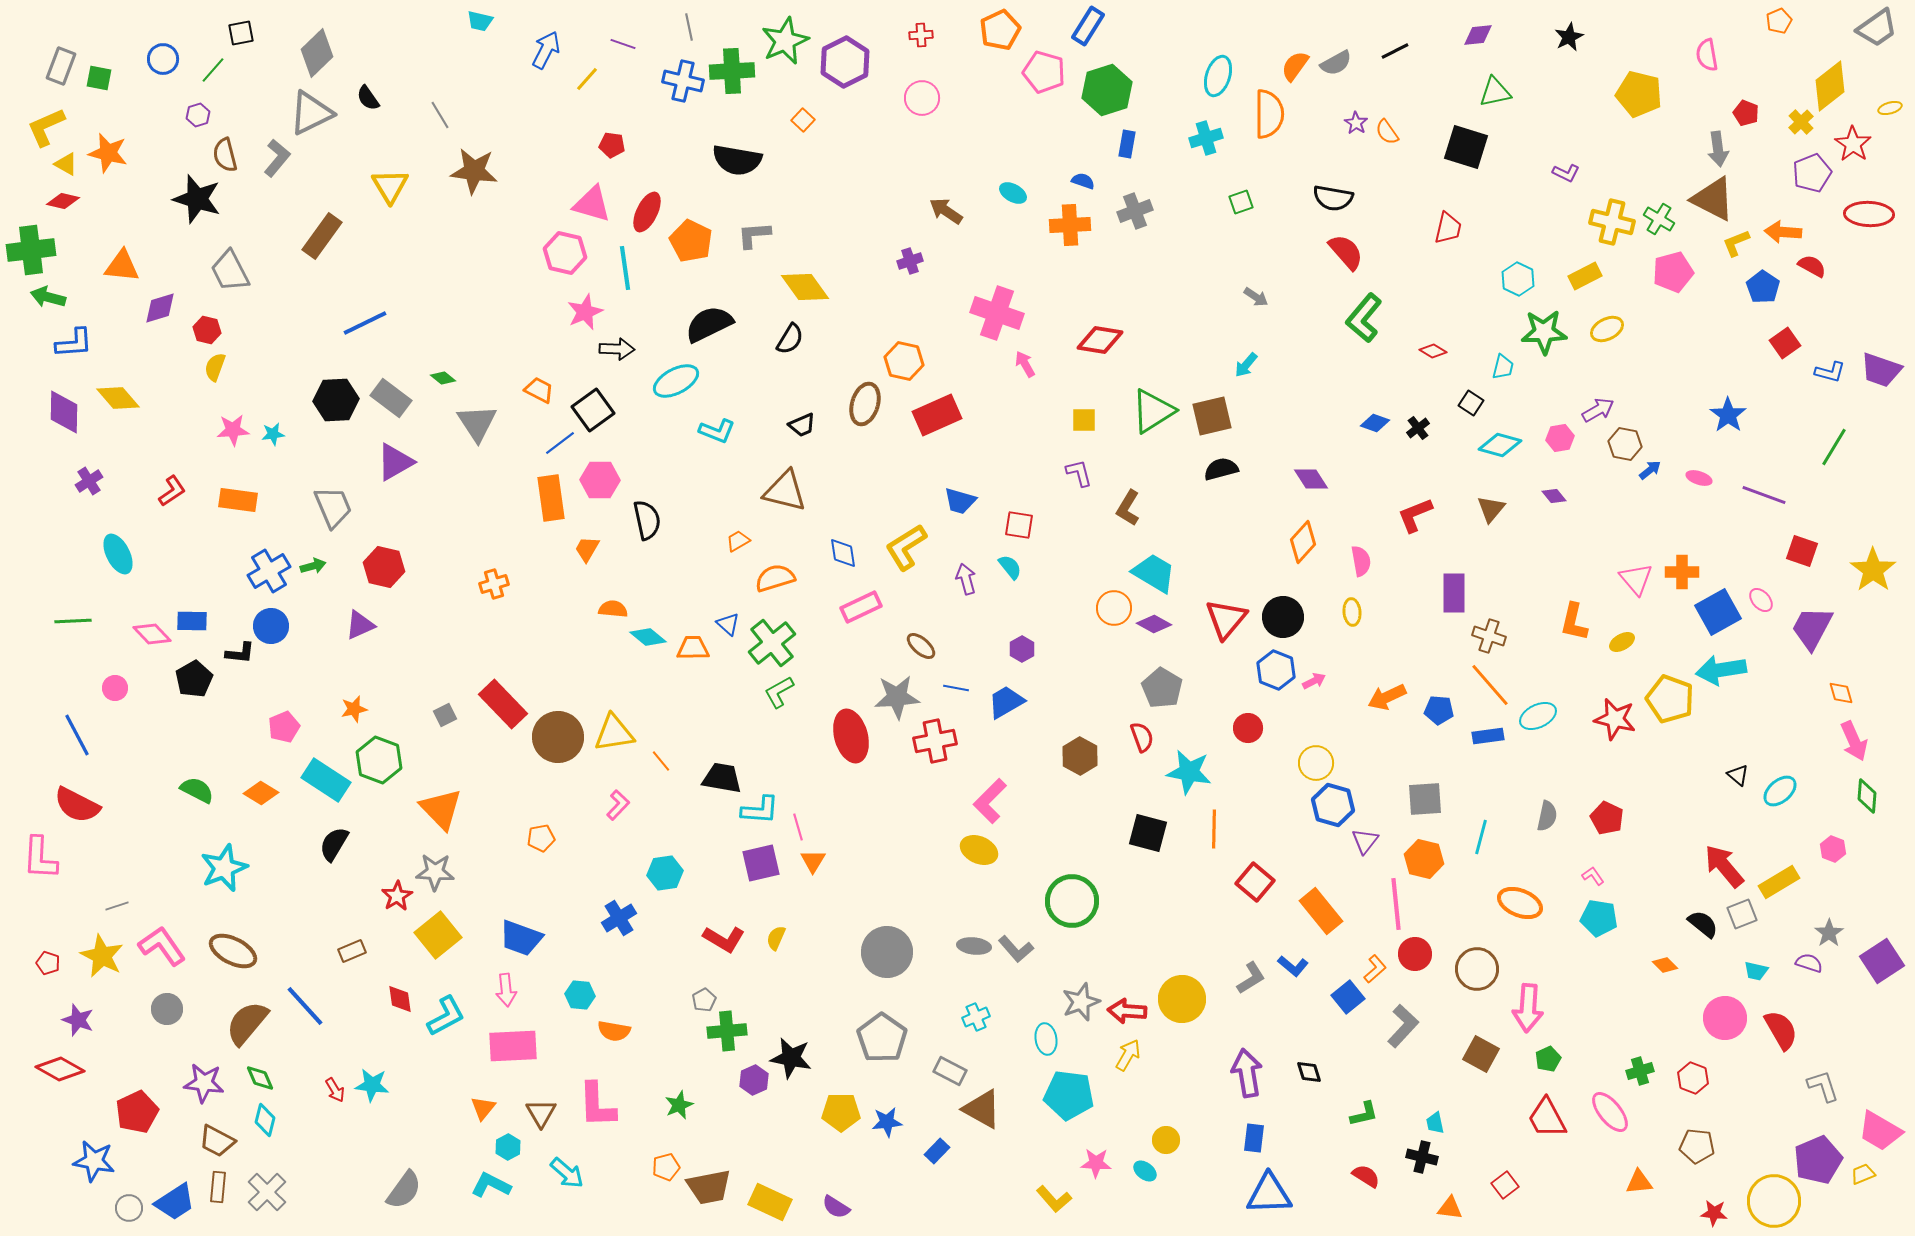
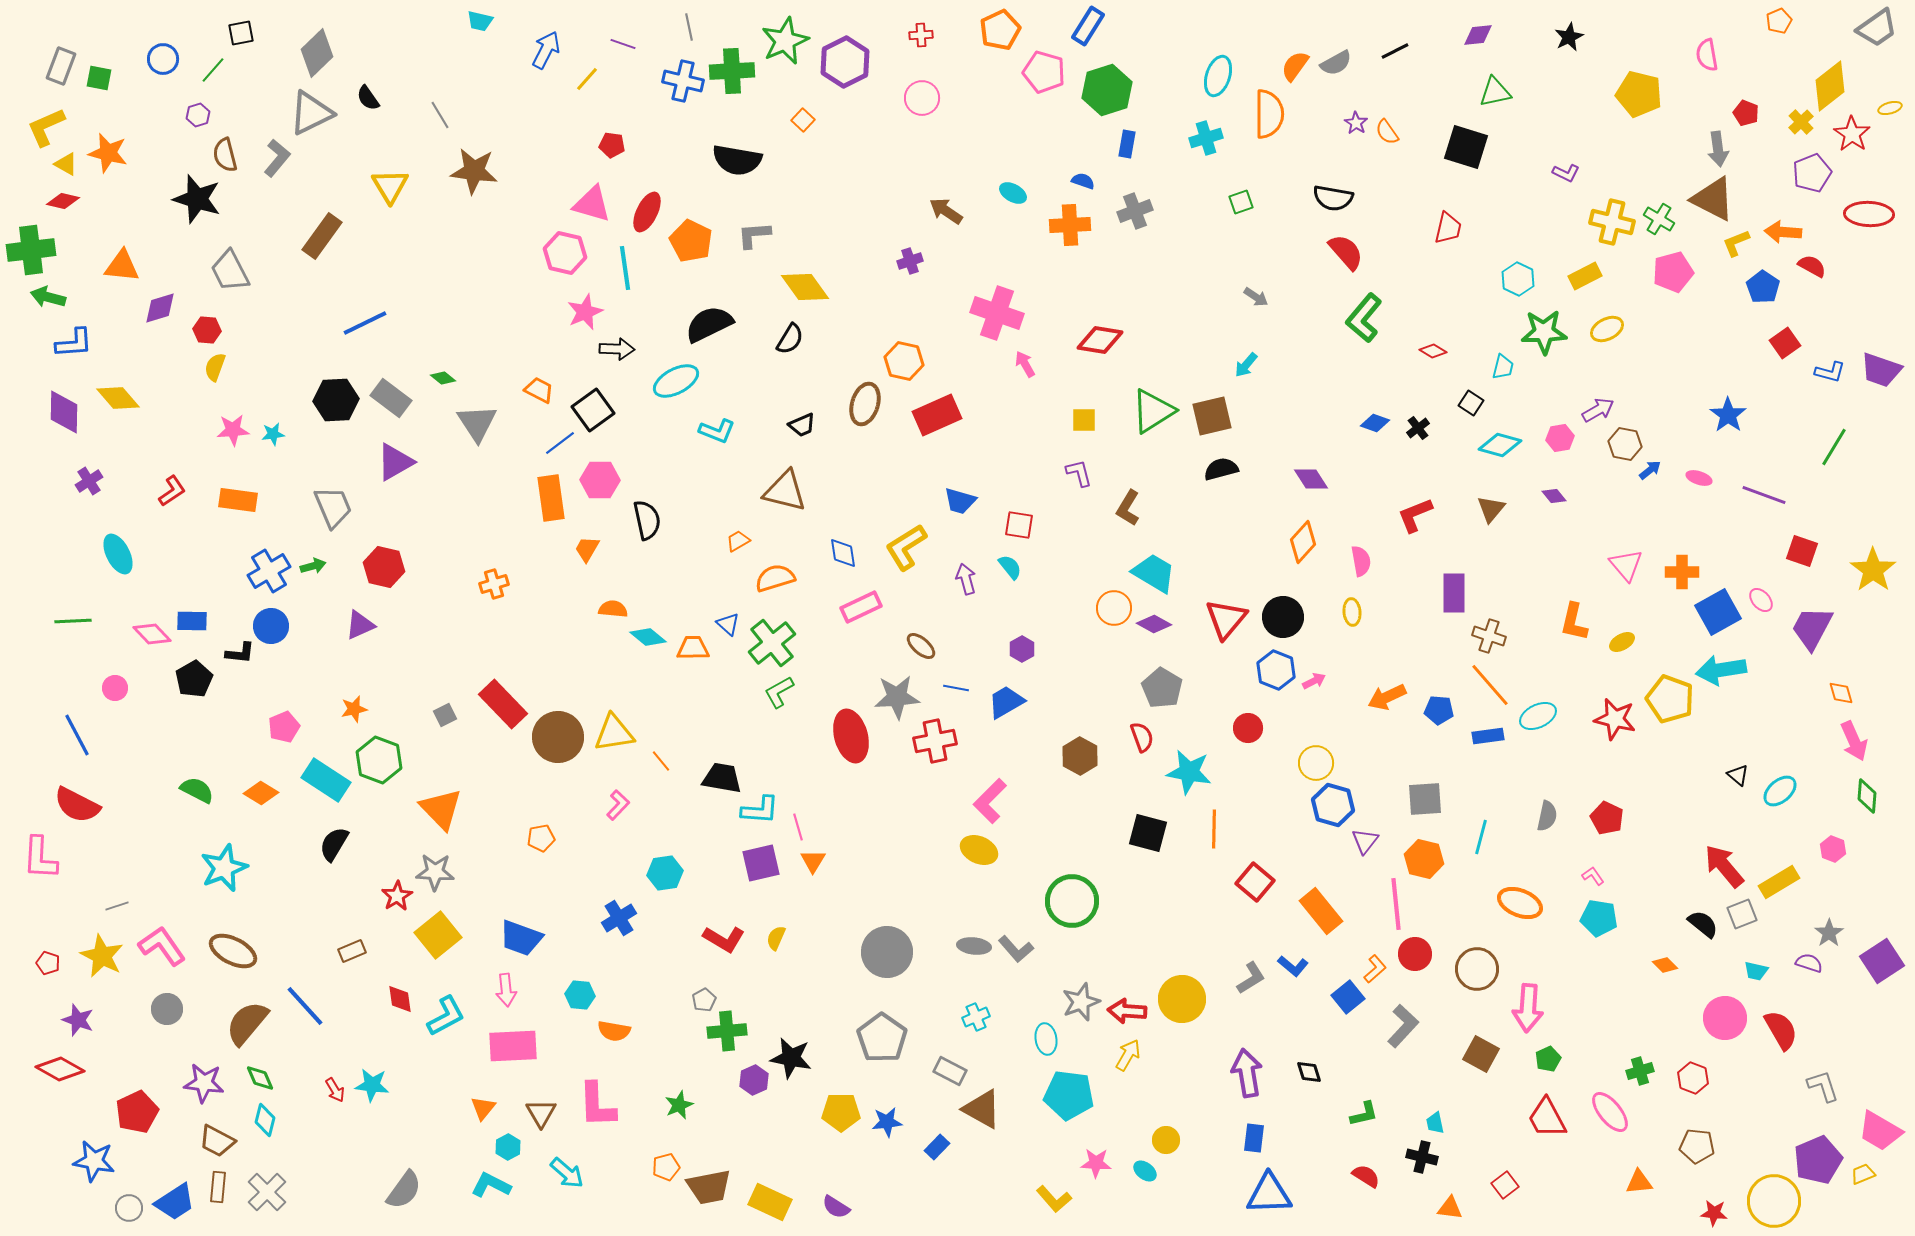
red star at (1853, 144): moved 1 px left, 10 px up
red hexagon at (207, 330): rotated 8 degrees counterclockwise
pink triangle at (1636, 579): moved 10 px left, 14 px up
blue rectangle at (937, 1151): moved 4 px up
